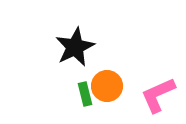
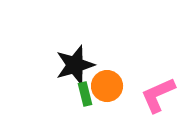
black star: moved 18 px down; rotated 9 degrees clockwise
